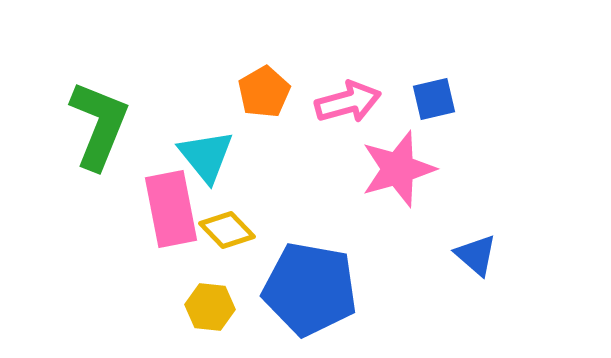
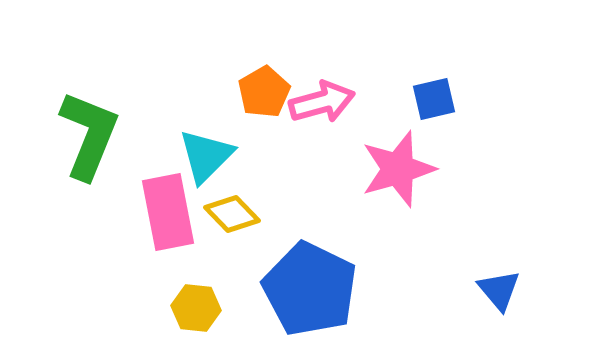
pink arrow: moved 26 px left
green L-shape: moved 10 px left, 10 px down
cyan triangle: rotated 24 degrees clockwise
pink rectangle: moved 3 px left, 3 px down
yellow diamond: moved 5 px right, 16 px up
blue triangle: moved 23 px right, 35 px down; rotated 9 degrees clockwise
blue pentagon: rotated 16 degrees clockwise
yellow hexagon: moved 14 px left, 1 px down
